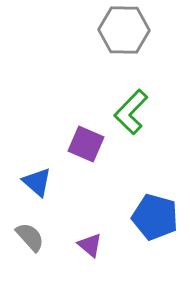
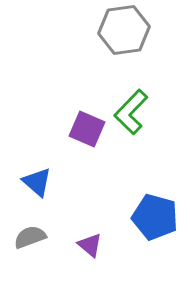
gray hexagon: rotated 9 degrees counterclockwise
purple square: moved 1 px right, 15 px up
gray semicircle: rotated 68 degrees counterclockwise
